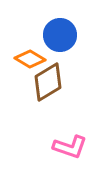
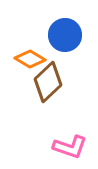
blue circle: moved 5 px right
brown diamond: rotated 12 degrees counterclockwise
